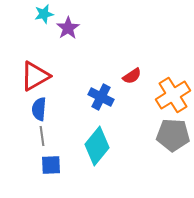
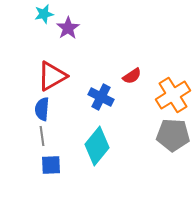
red triangle: moved 17 px right
blue semicircle: moved 3 px right
